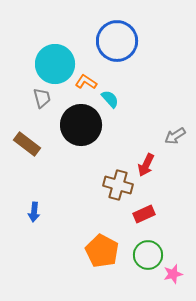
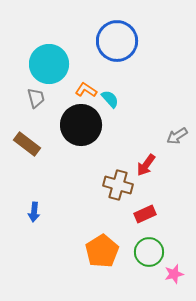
cyan circle: moved 6 px left
orange L-shape: moved 8 px down
gray trapezoid: moved 6 px left
gray arrow: moved 2 px right
red arrow: rotated 10 degrees clockwise
red rectangle: moved 1 px right
orange pentagon: rotated 12 degrees clockwise
green circle: moved 1 px right, 3 px up
pink star: moved 1 px right
